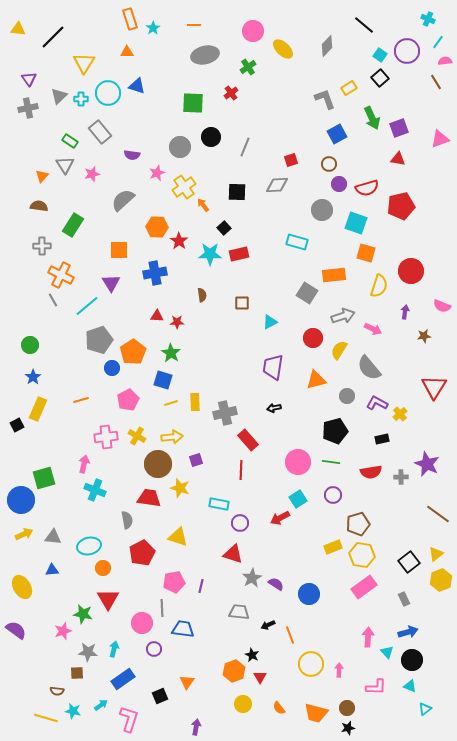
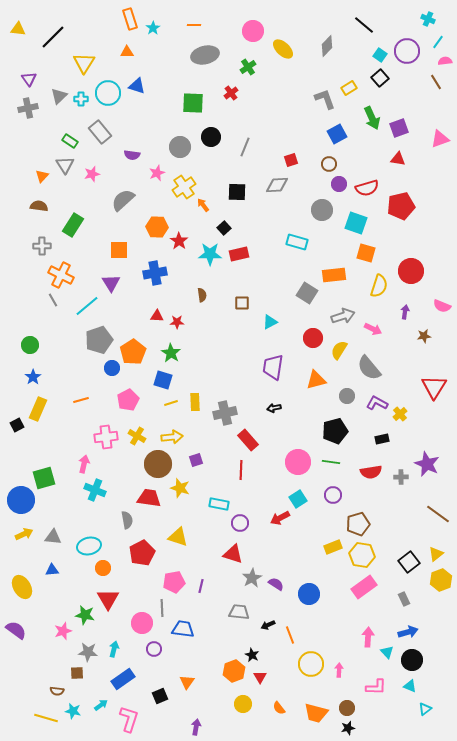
green star at (83, 614): moved 2 px right, 1 px down
